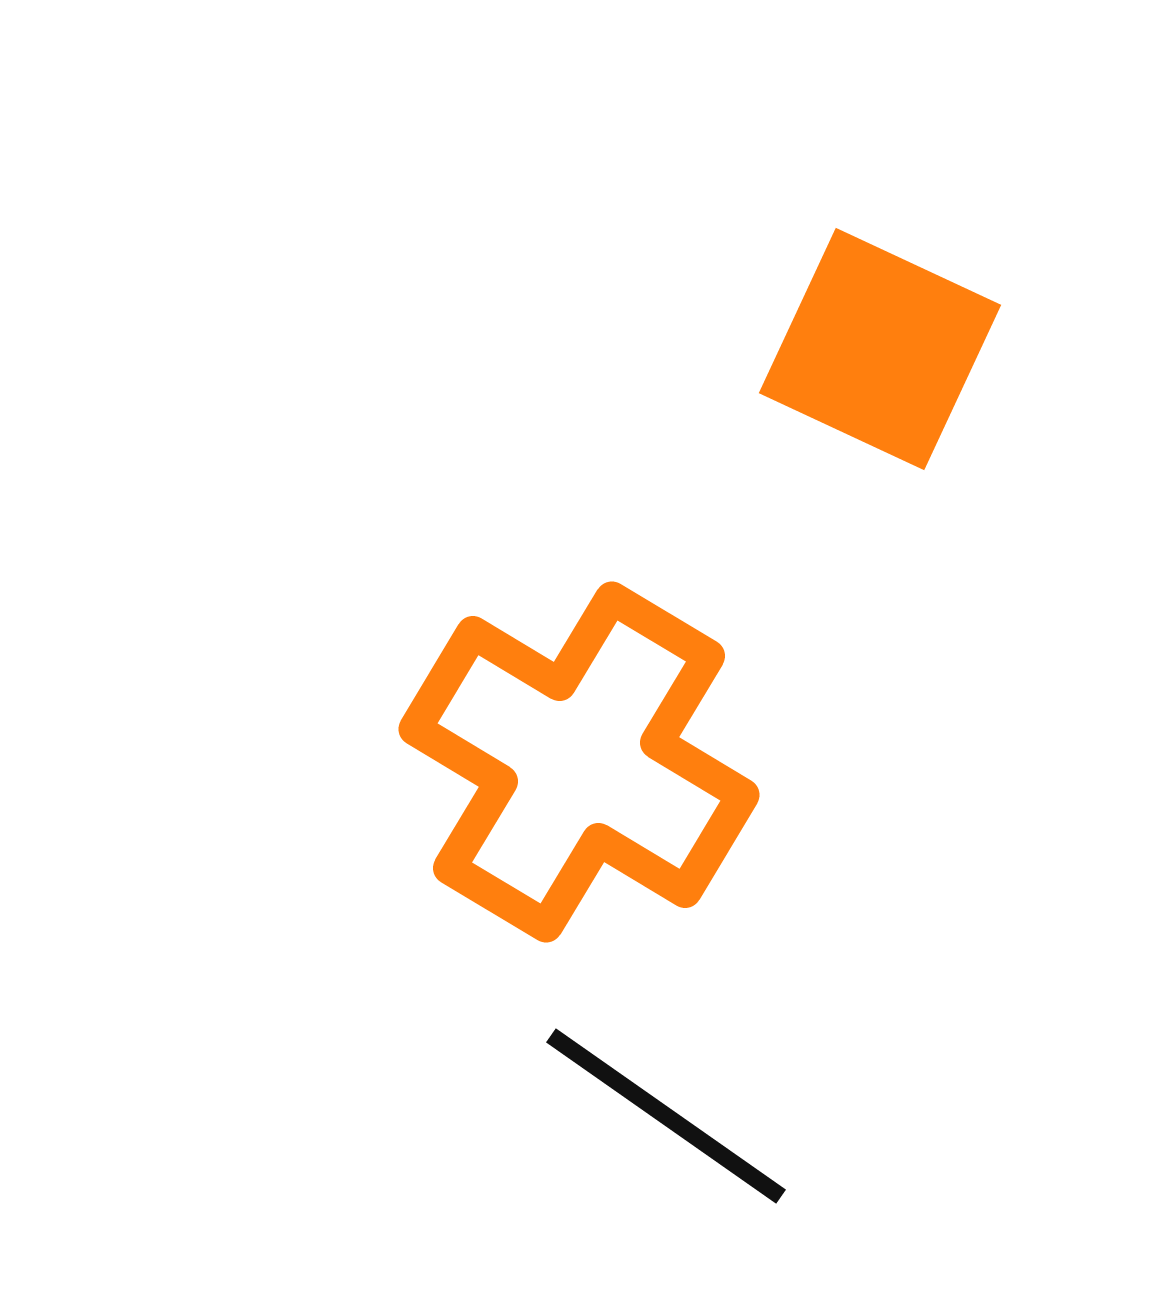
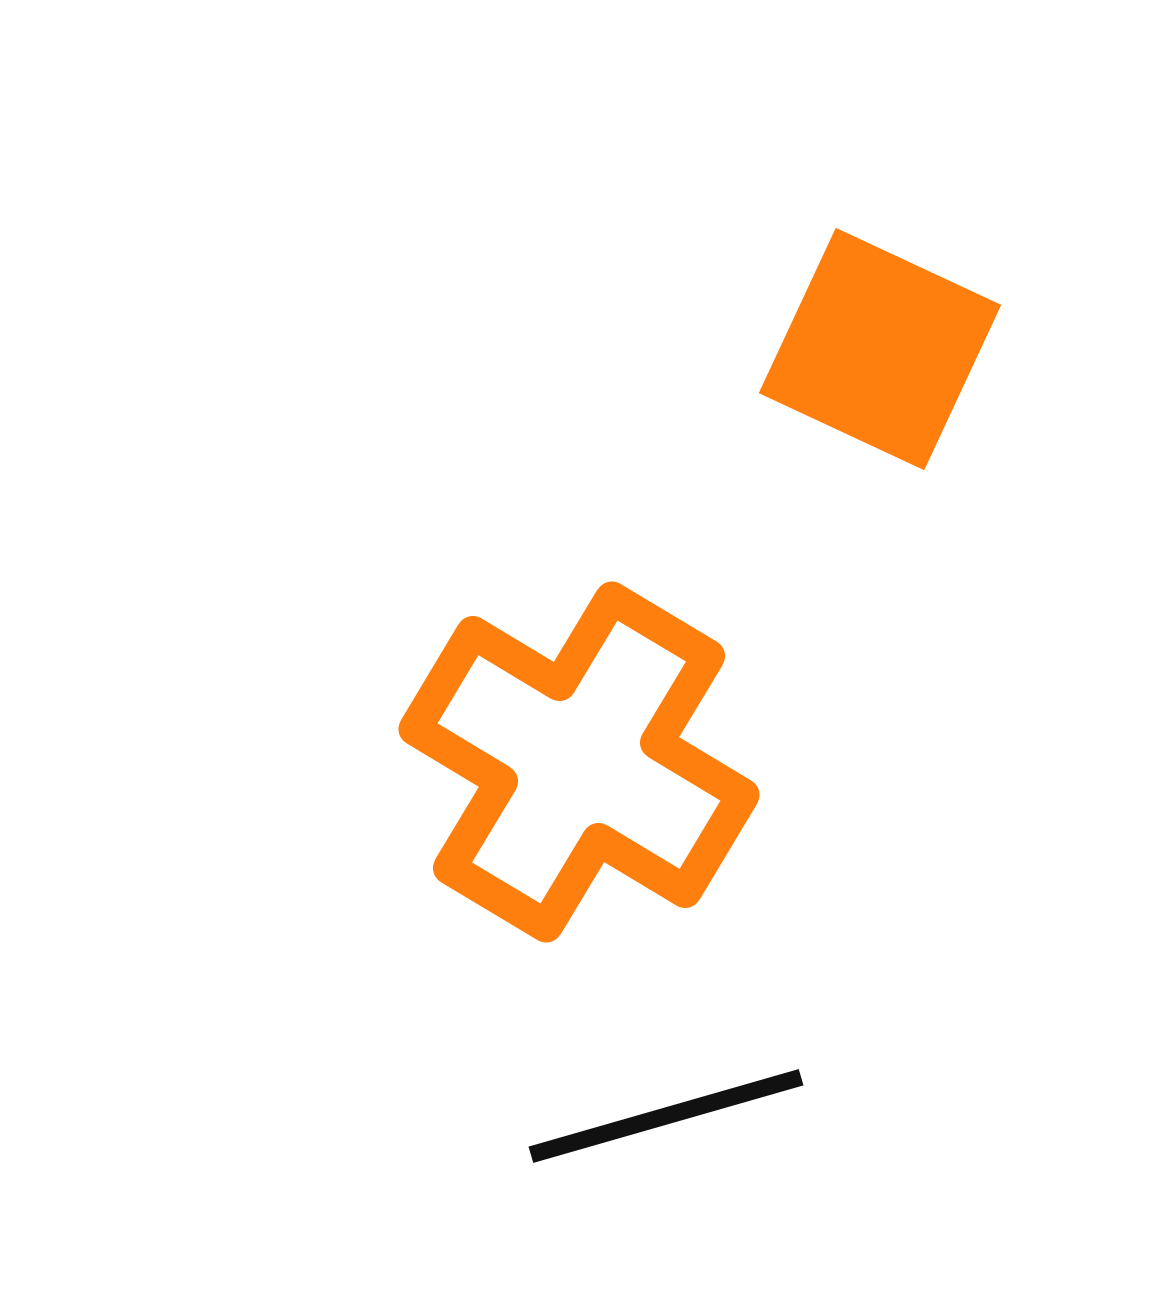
black line: rotated 51 degrees counterclockwise
